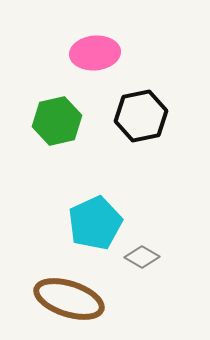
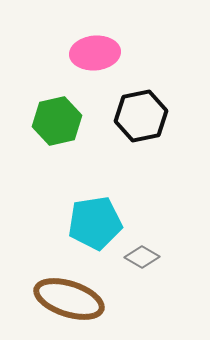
cyan pentagon: rotated 16 degrees clockwise
